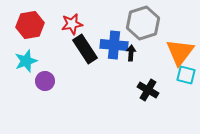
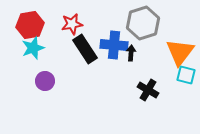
cyan star: moved 7 px right, 13 px up
